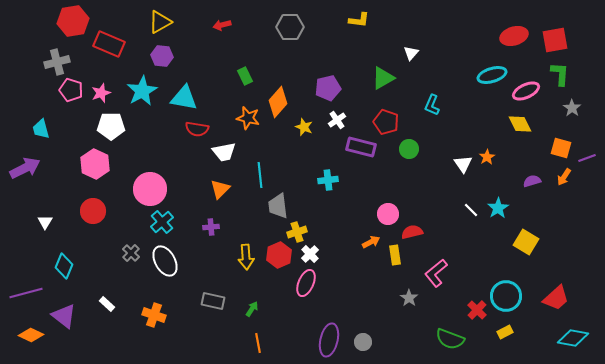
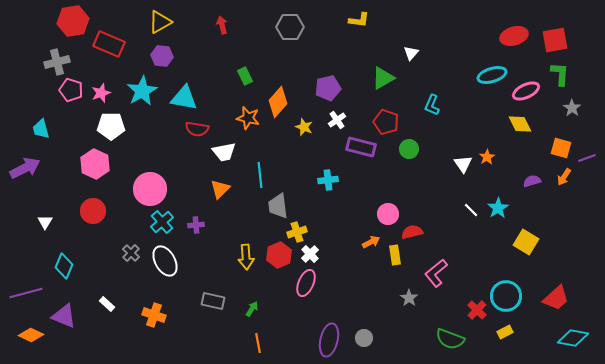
red arrow at (222, 25): rotated 90 degrees clockwise
purple cross at (211, 227): moved 15 px left, 2 px up
purple triangle at (64, 316): rotated 16 degrees counterclockwise
gray circle at (363, 342): moved 1 px right, 4 px up
